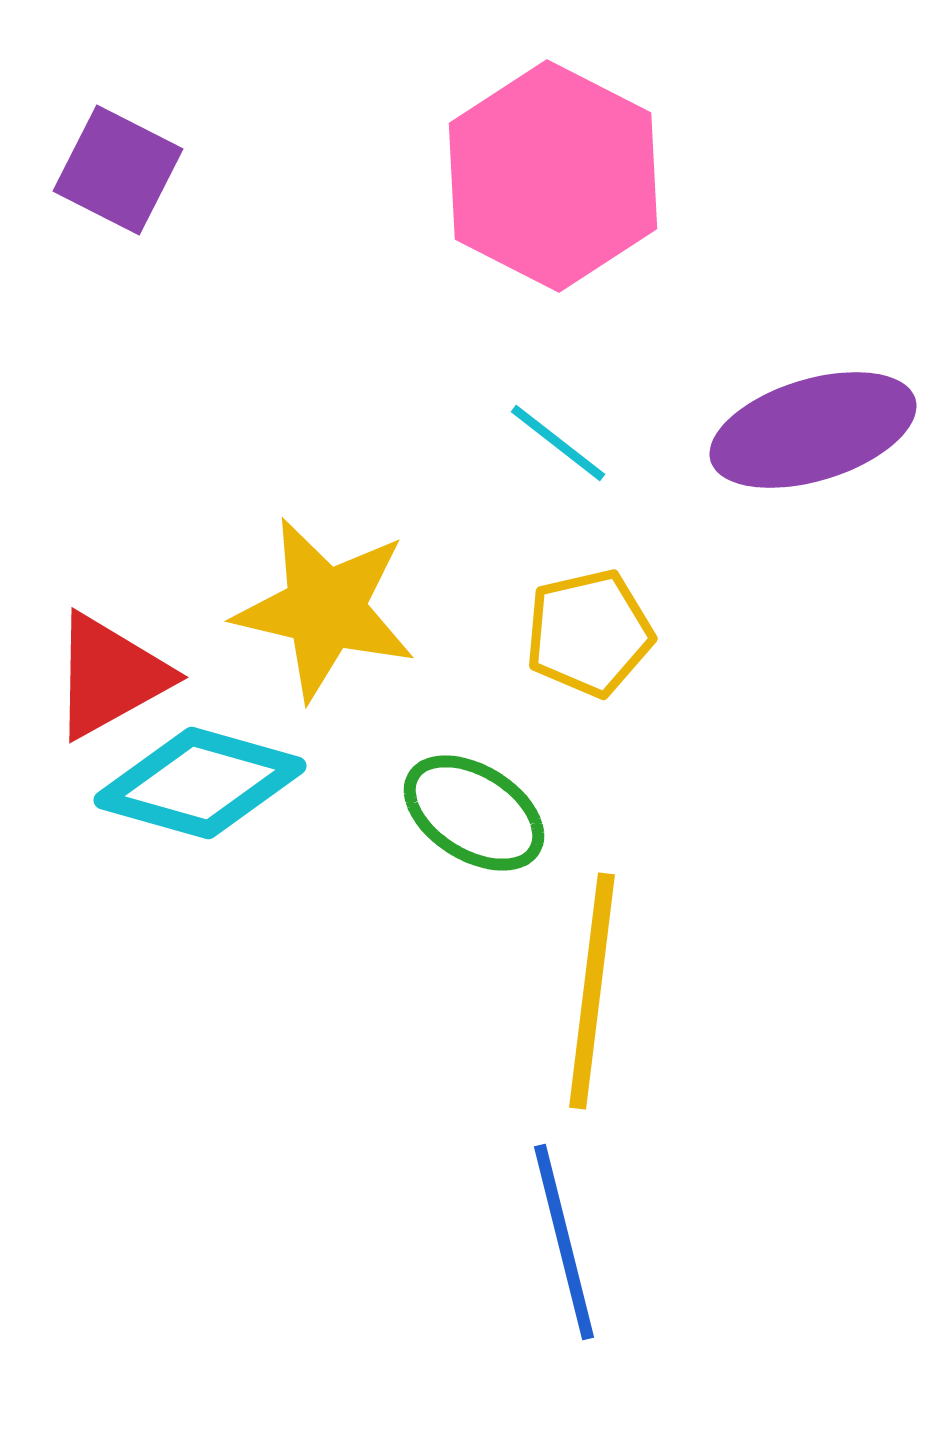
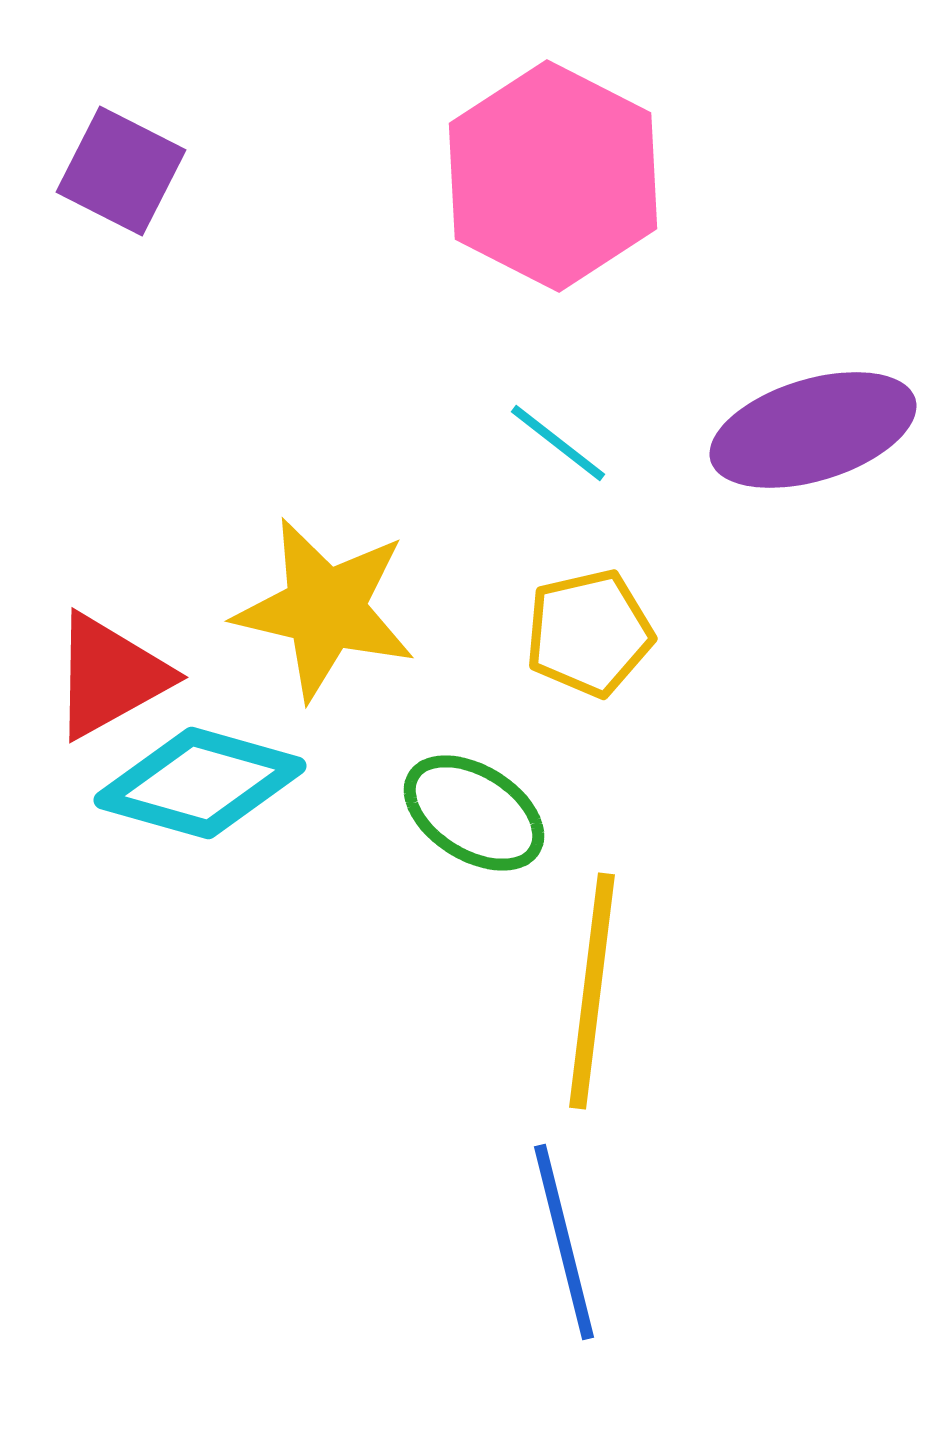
purple square: moved 3 px right, 1 px down
